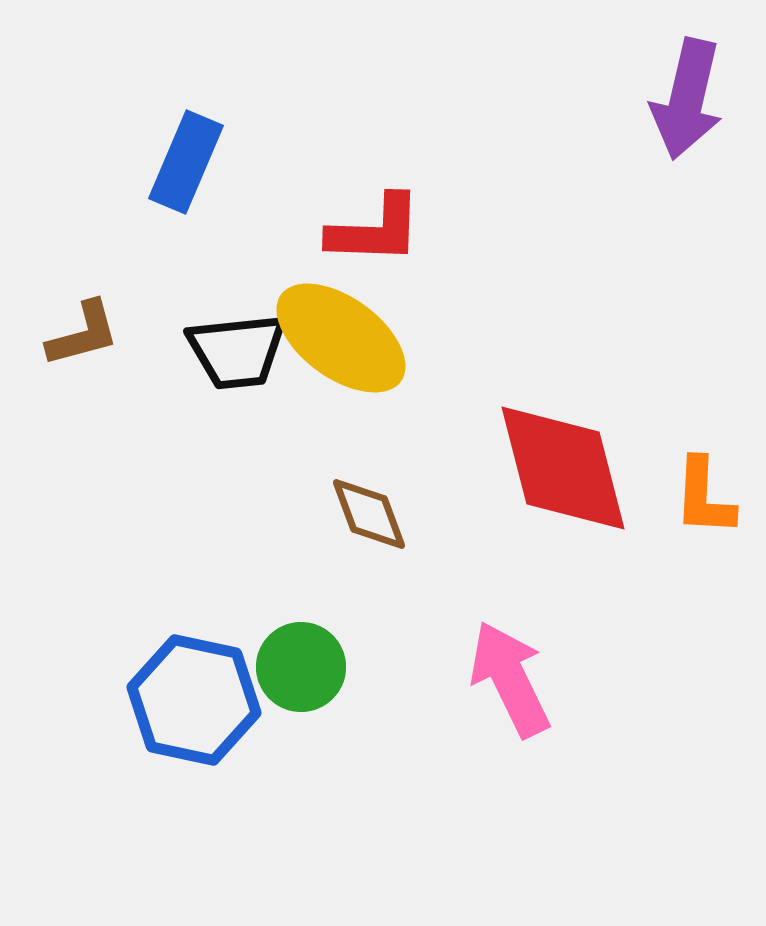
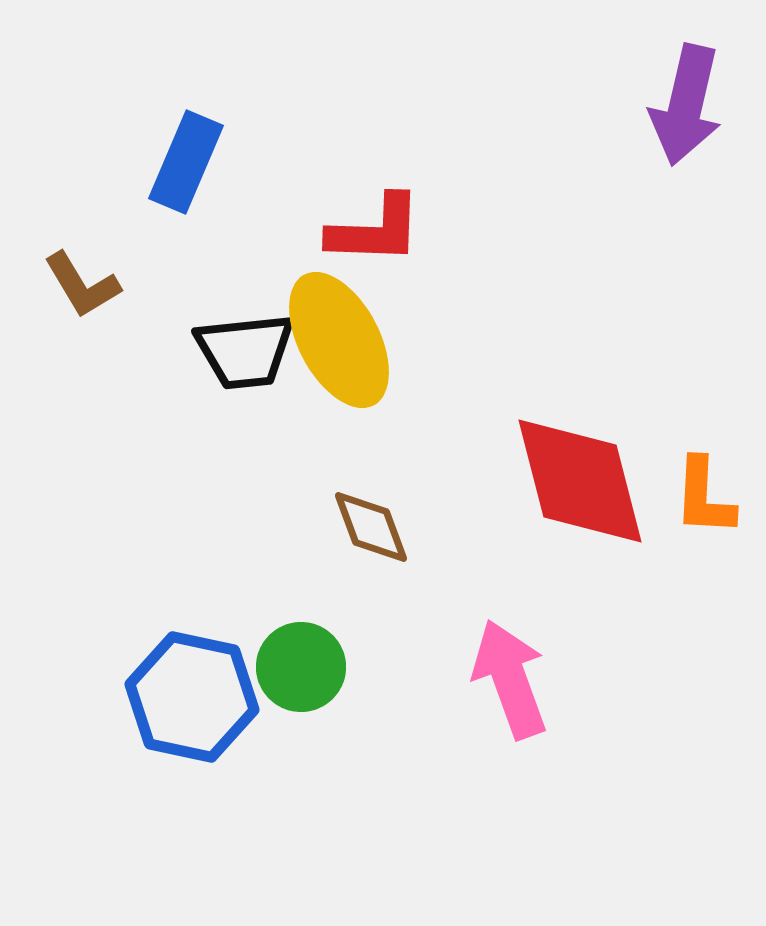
purple arrow: moved 1 px left, 6 px down
brown L-shape: moved 1 px left, 49 px up; rotated 74 degrees clockwise
yellow ellipse: moved 2 px left, 2 px down; rotated 26 degrees clockwise
black trapezoid: moved 8 px right
red diamond: moved 17 px right, 13 px down
brown diamond: moved 2 px right, 13 px down
pink arrow: rotated 6 degrees clockwise
blue hexagon: moved 2 px left, 3 px up
